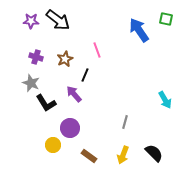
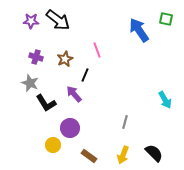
gray star: moved 1 px left
